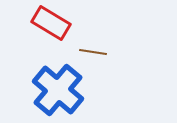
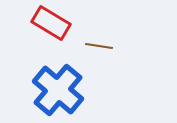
brown line: moved 6 px right, 6 px up
